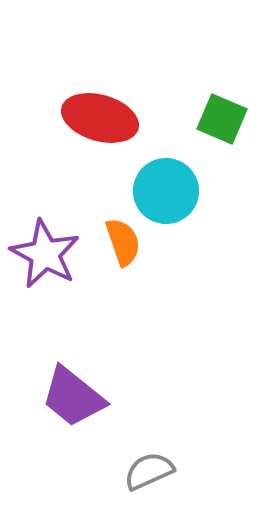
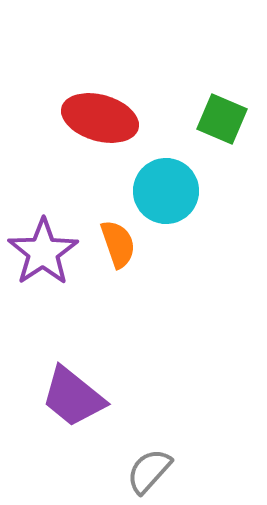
orange semicircle: moved 5 px left, 2 px down
purple star: moved 2 px left, 2 px up; rotated 10 degrees clockwise
gray semicircle: rotated 24 degrees counterclockwise
